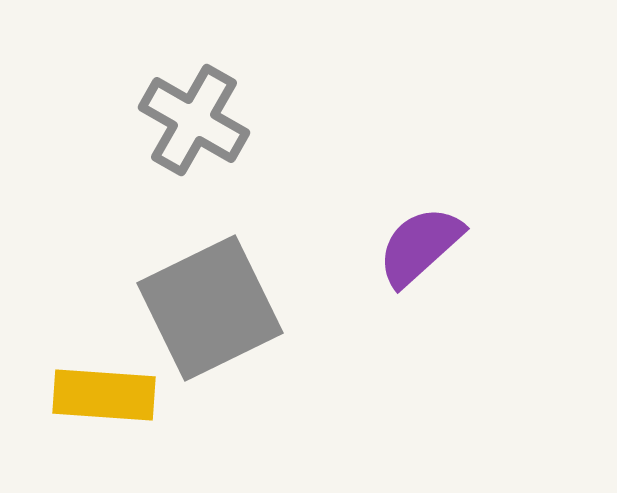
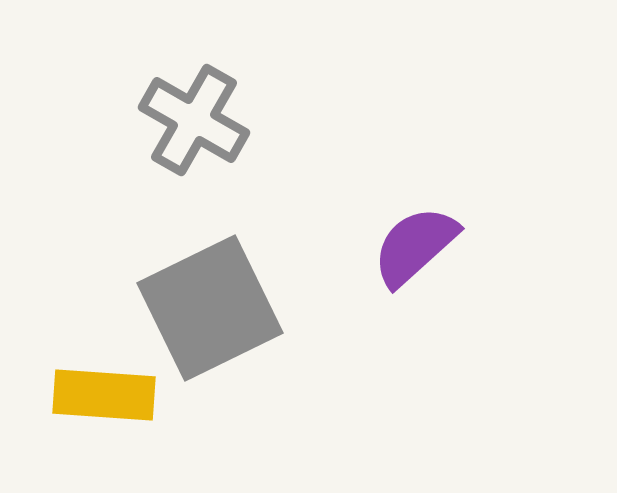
purple semicircle: moved 5 px left
